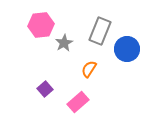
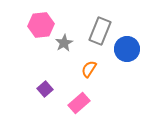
pink rectangle: moved 1 px right, 1 px down
